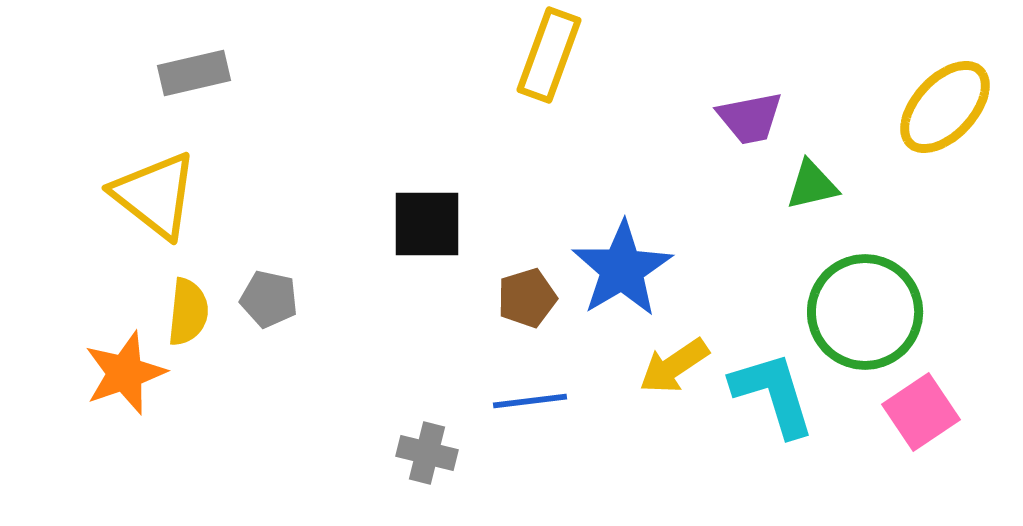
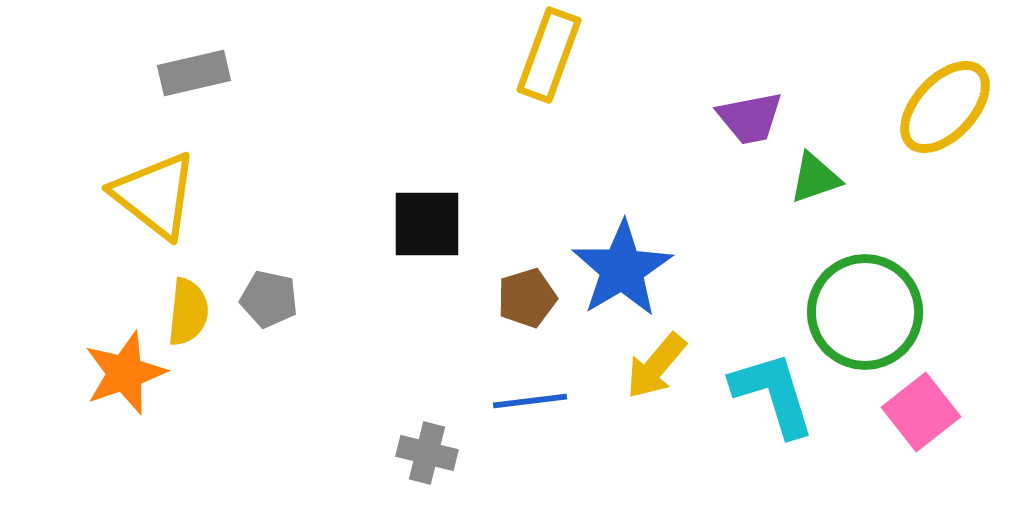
green triangle: moved 3 px right, 7 px up; rotated 6 degrees counterclockwise
yellow arrow: moved 18 px left; rotated 16 degrees counterclockwise
pink square: rotated 4 degrees counterclockwise
